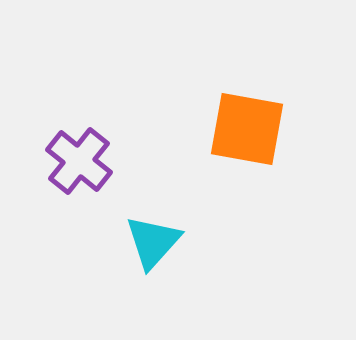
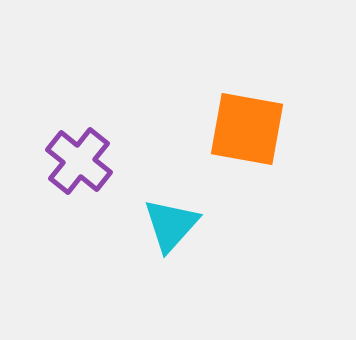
cyan triangle: moved 18 px right, 17 px up
